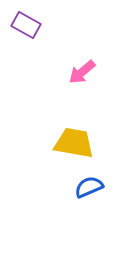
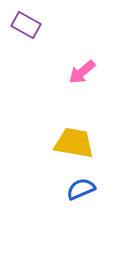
blue semicircle: moved 8 px left, 2 px down
